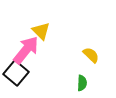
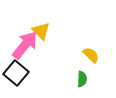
pink arrow: moved 1 px left, 5 px up
green semicircle: moved 4 px up
